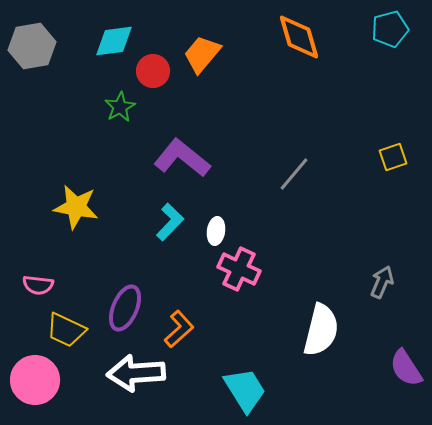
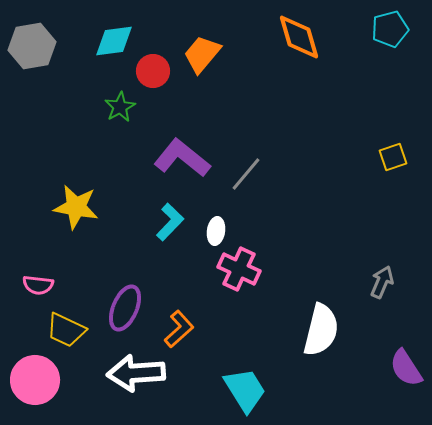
gray line: moved 48 px left
